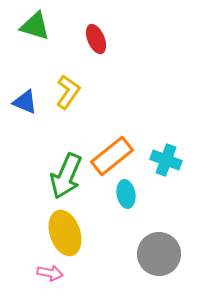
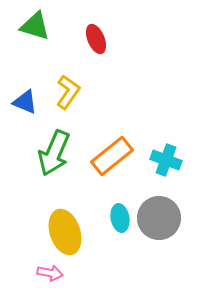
green arrow: moved 12 px left, 23 px up
cyan ellipse: moved 6 px left, 24 px down
yellow ellipse: moved 1 px up
gray circle: moved 36 px up
